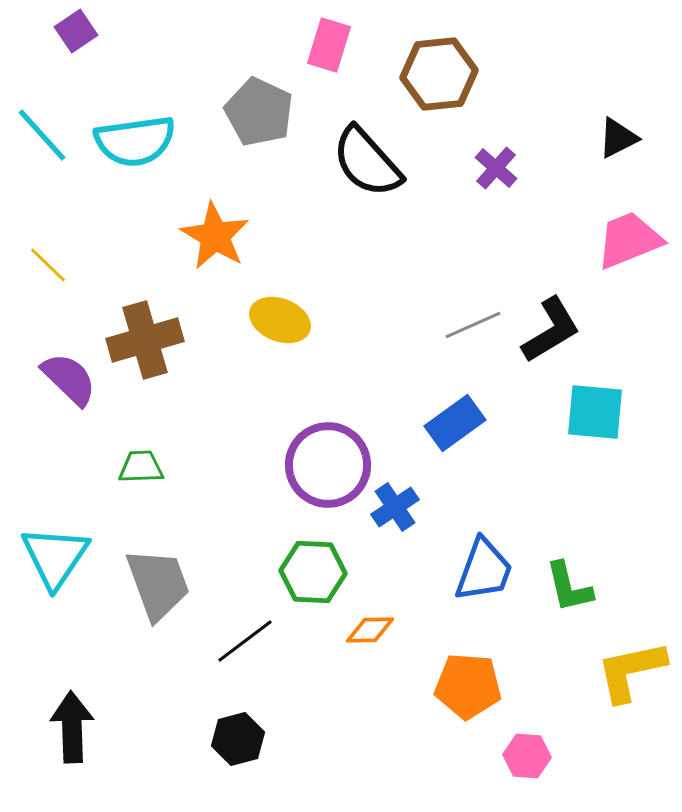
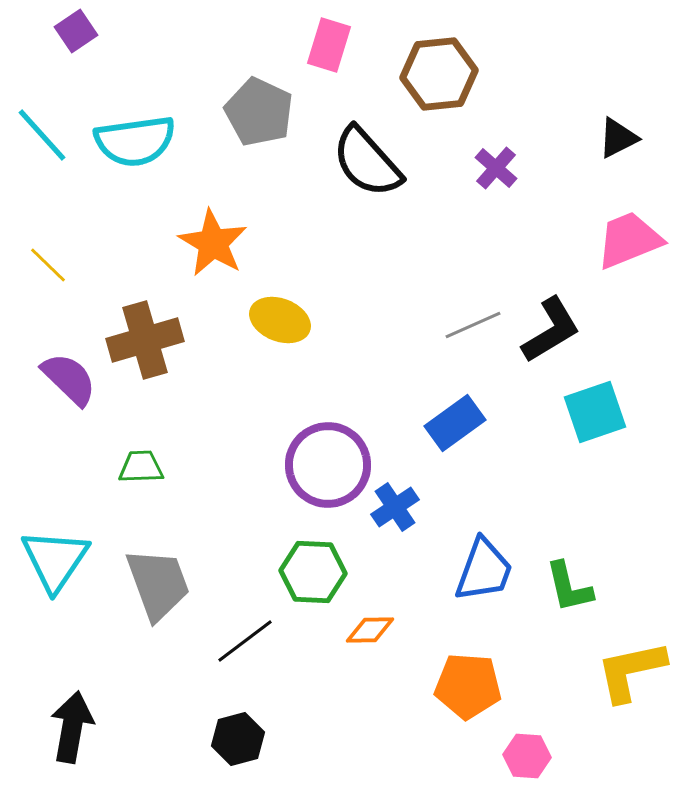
orange star: moved 2 px left, 7 px down
cyan square: rotated 24 degrees counterclockwise
cyan triangle: moved 3 px down
black arrow: rotated 12 degrees clockwise
